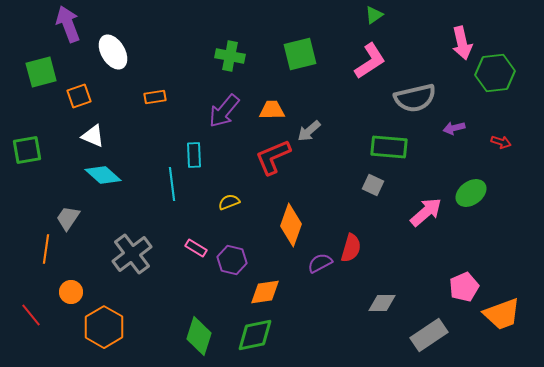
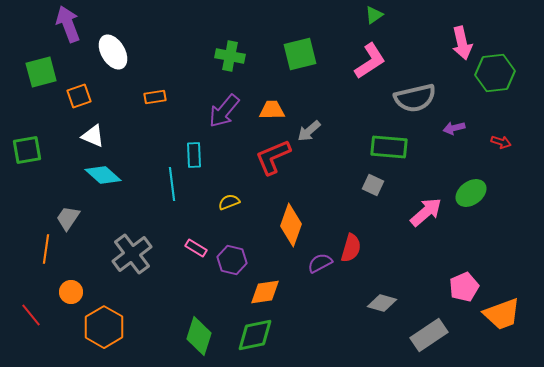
gray diamond at (382, 303): rotated 16 degrees clockwise
